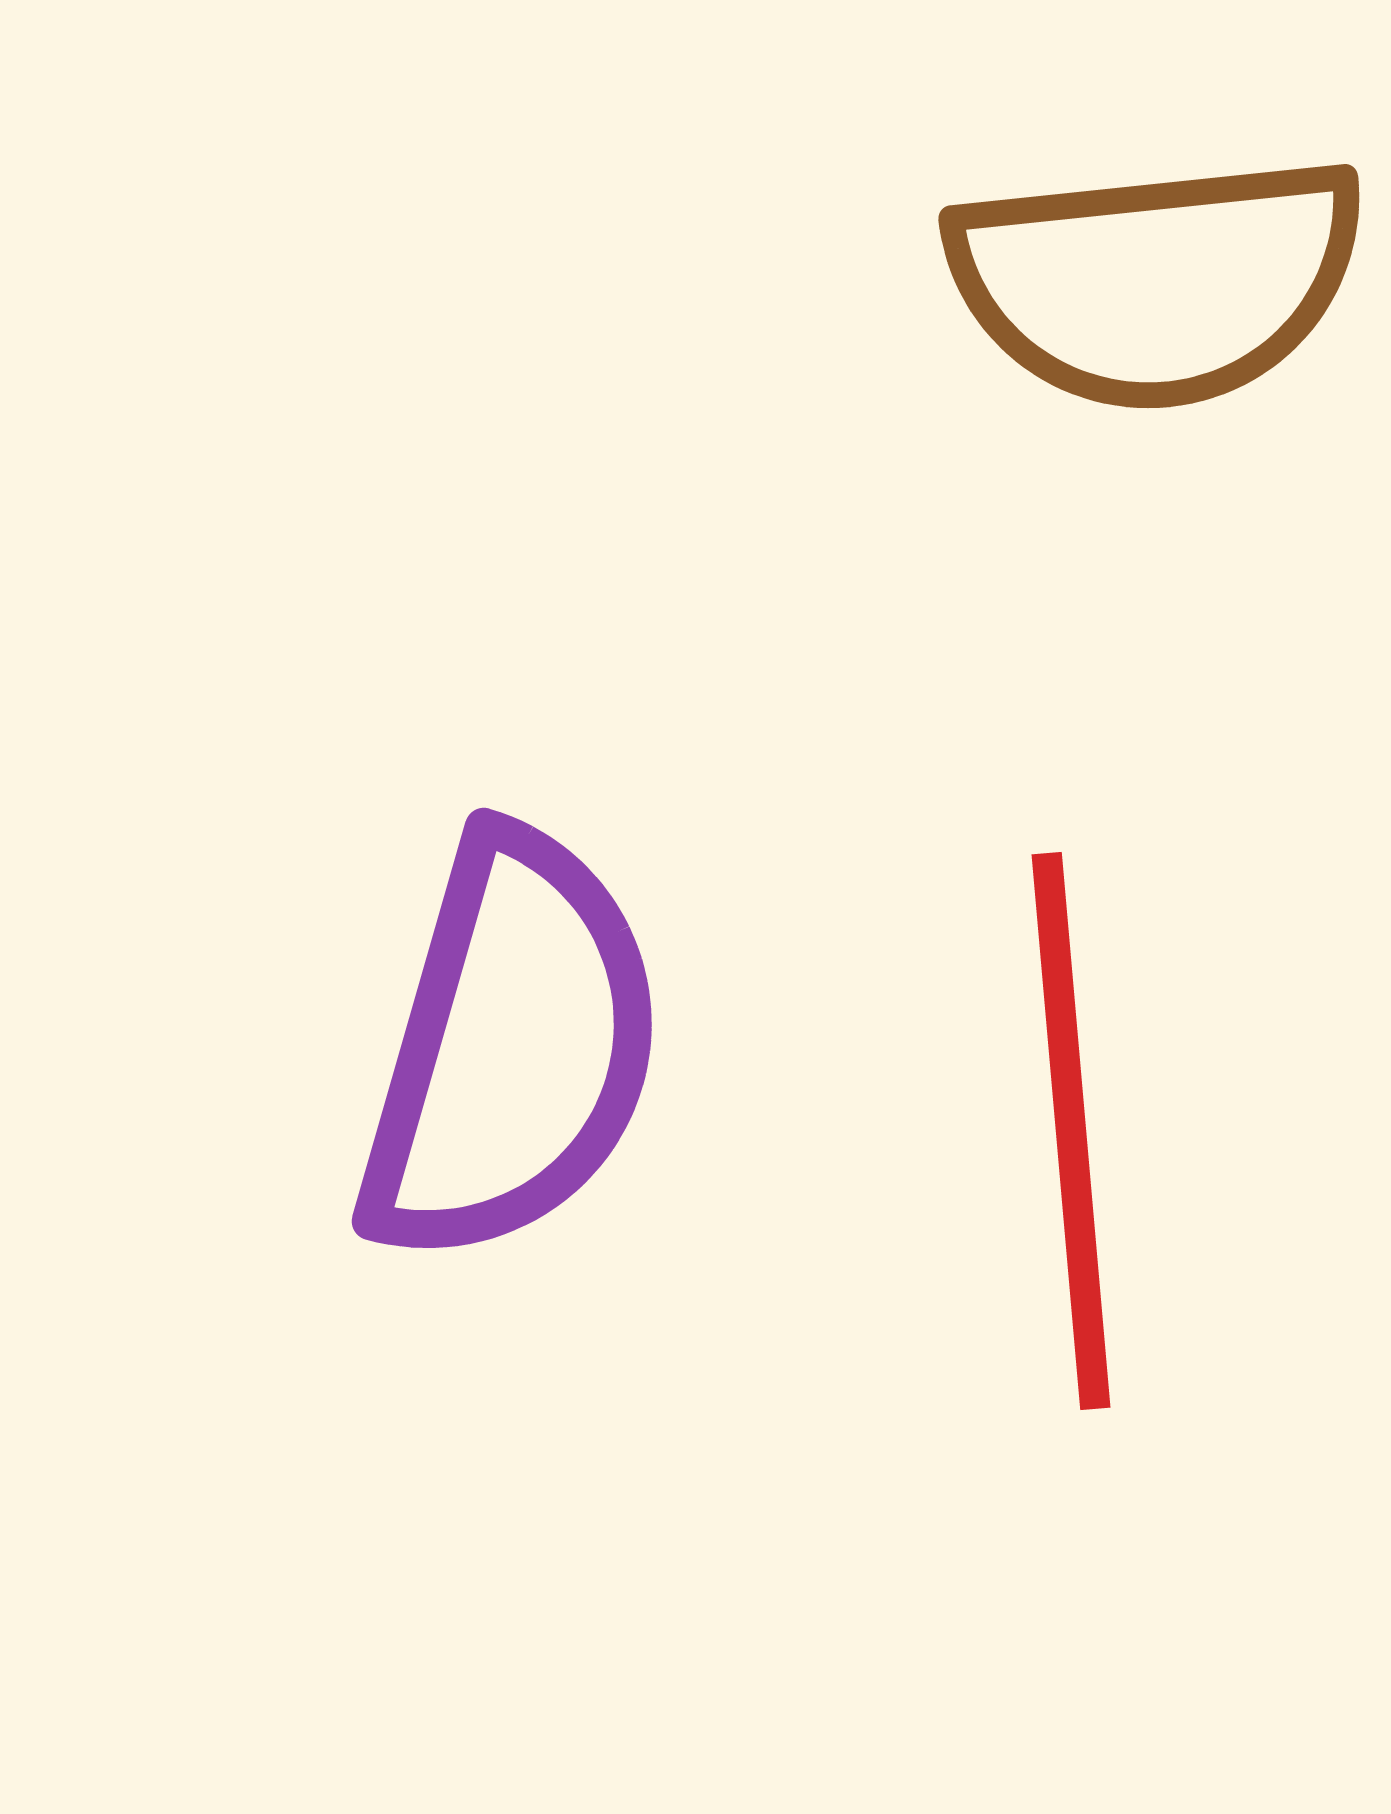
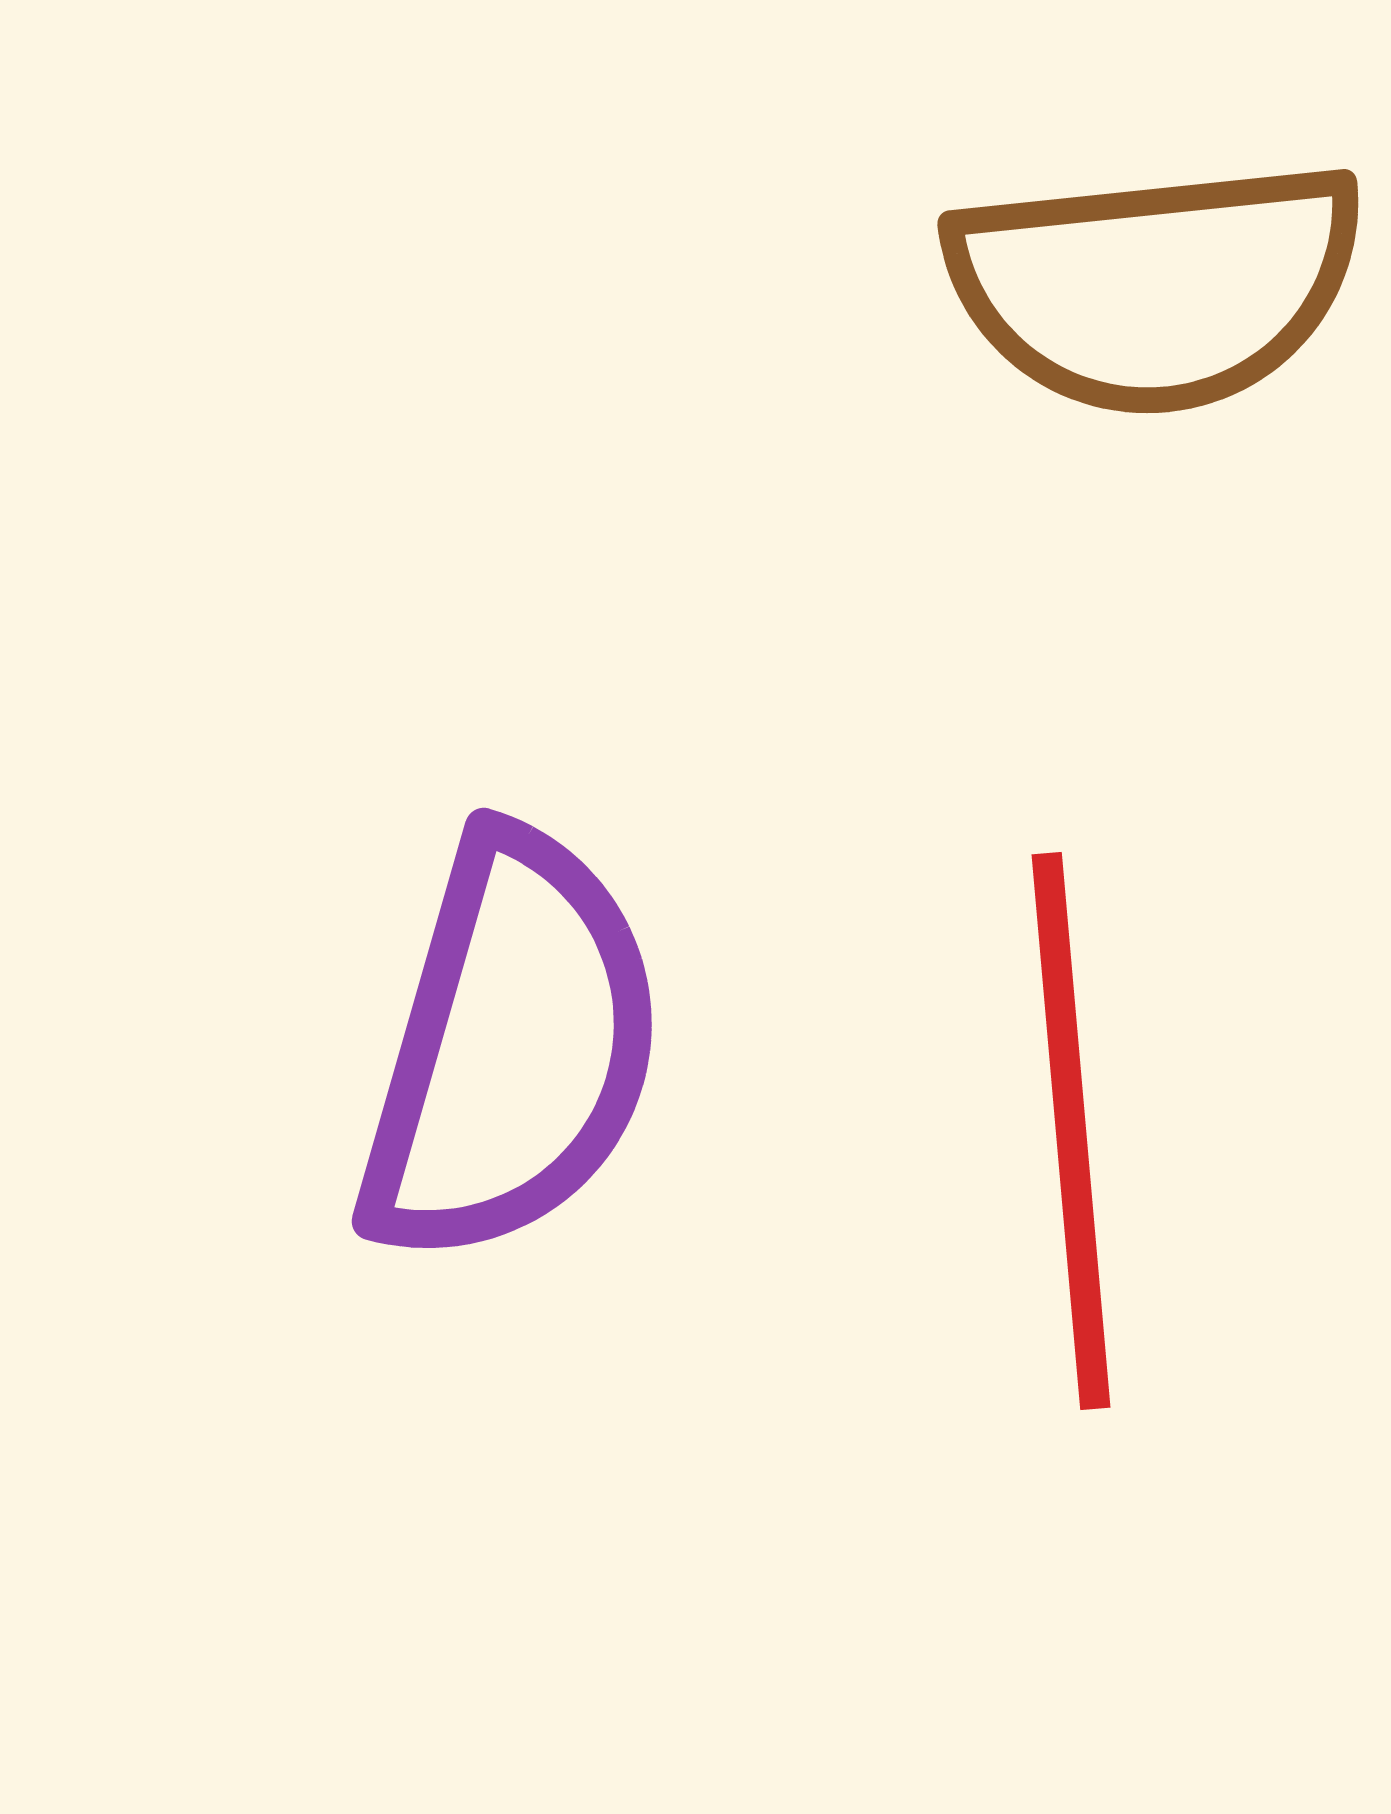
brown semicircle: moved 1 px left, 5 px down
